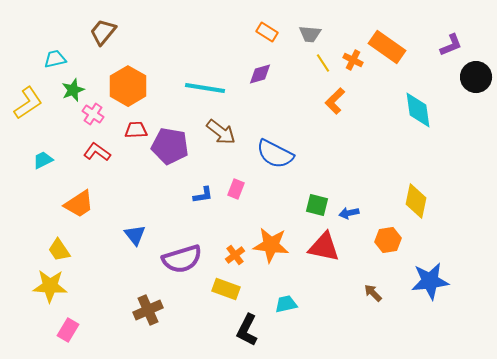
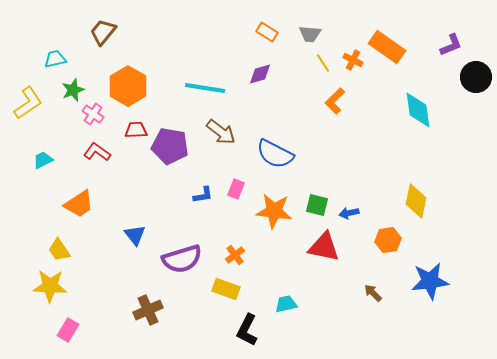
orange star at (271, 245): moved 3 px right, 34 px up
